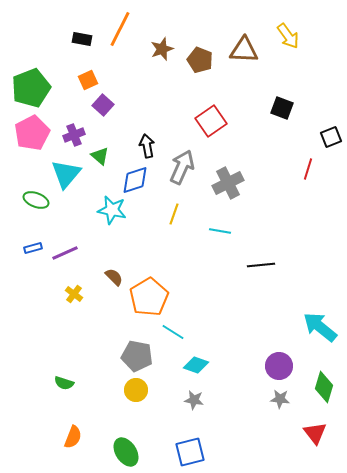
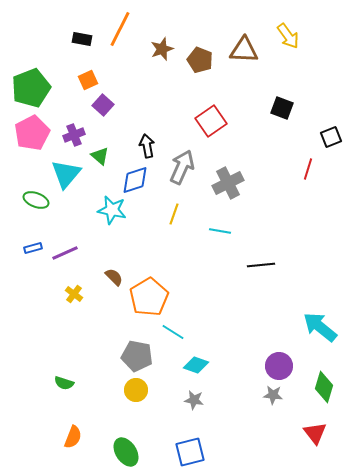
gray star at (280, 399): moved 7 px left, 4 px up
